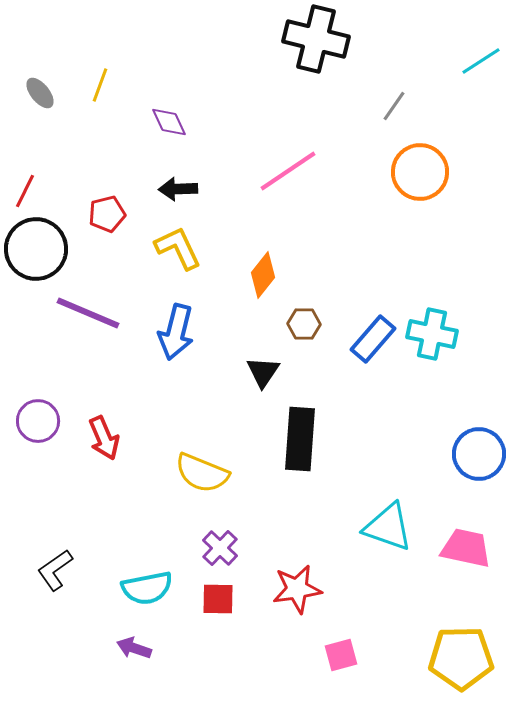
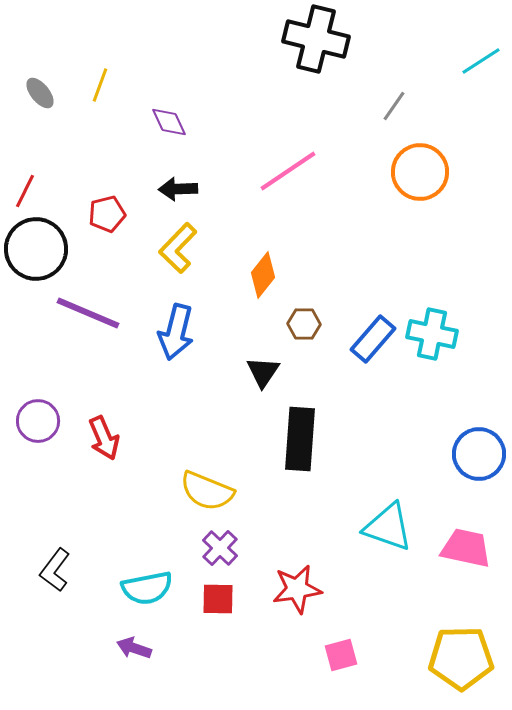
yellow L-shape: rotated 111 degrees counterclockwise
yellow semicircle: moved 5 px right, 18 px down
black L-shape: rotated 18 degrees counterclockwise
